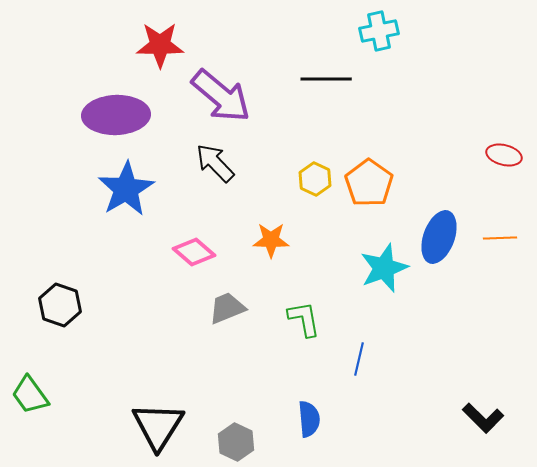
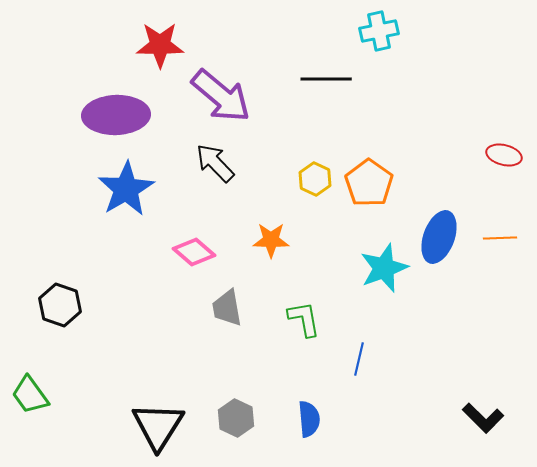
gray trapezoid: rotated 78 degrees counterclockwise
gray hexagon: moved 24 px up
